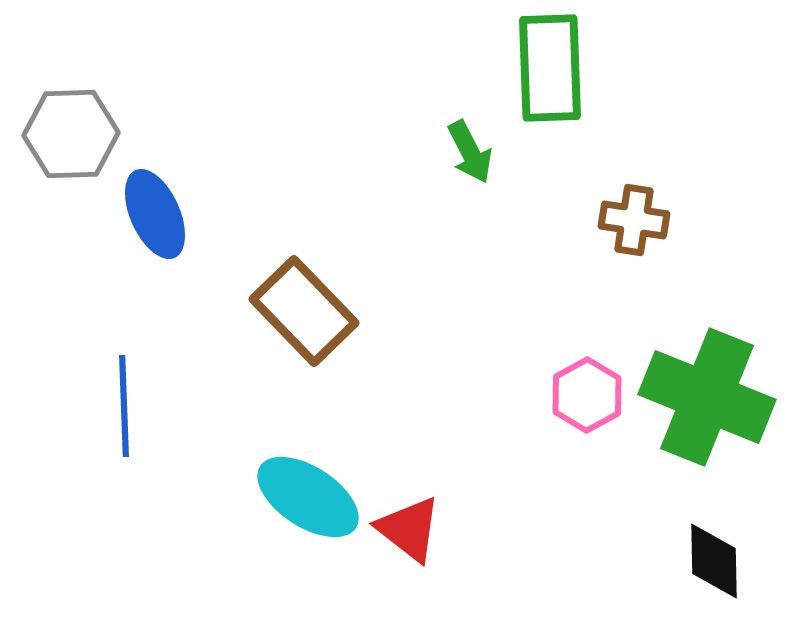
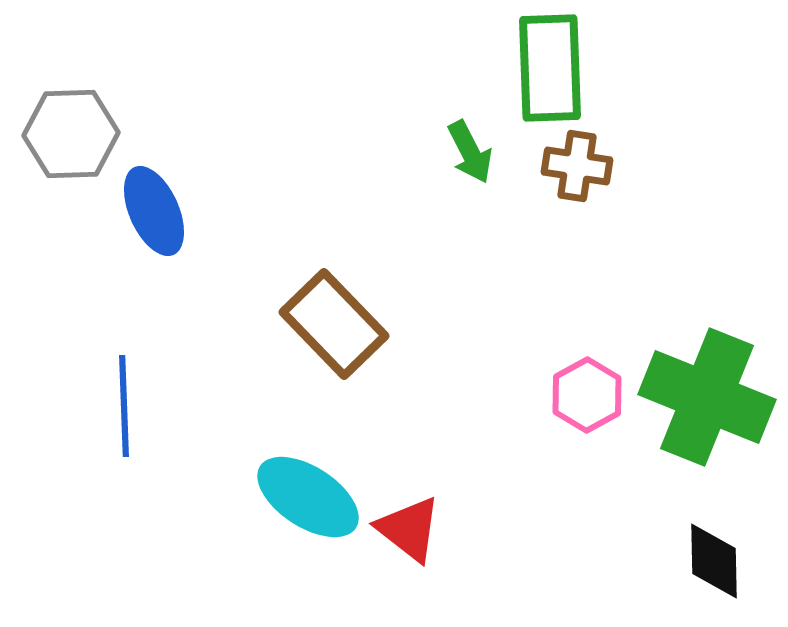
blue ellipse: moved 1 px left, 3 px up
brown cross: moved 57 px left, 54 px up
brown rectangle: moved 30 px right, 13 px down
